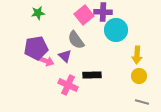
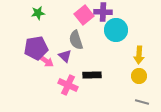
gray semicircle: rotated 18 degrees clockwise
yellow arrow: moved 2 px right
pink arrow: rotated 14 degrees clockwise
